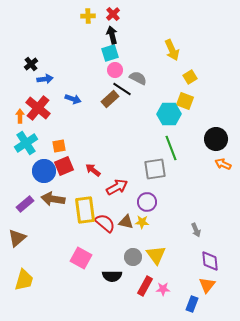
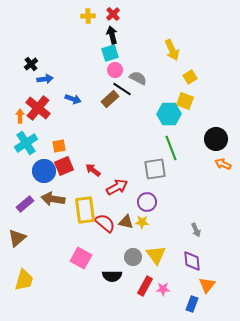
purple diamond at (210, 261): moved 18 px left
